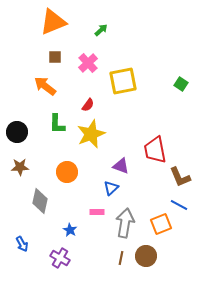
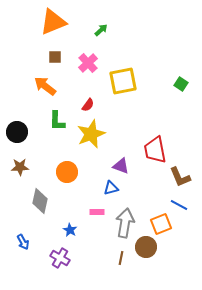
green L-shape: moved 3 px up
blue triangle: rotated 28 degrees clockwise
blue arrow: moved 1 px right, 2 px up
brown circle: moved 9 px up
